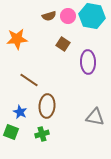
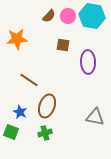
brown semicircle: rotated 32 degrees counterclockwise
brown square: moved 1 px down; rotated 24 degrees counterclockwise
brown ellipse: rotated 15 degrees clockwise
green cross: moved 3 px right, 1 px up
